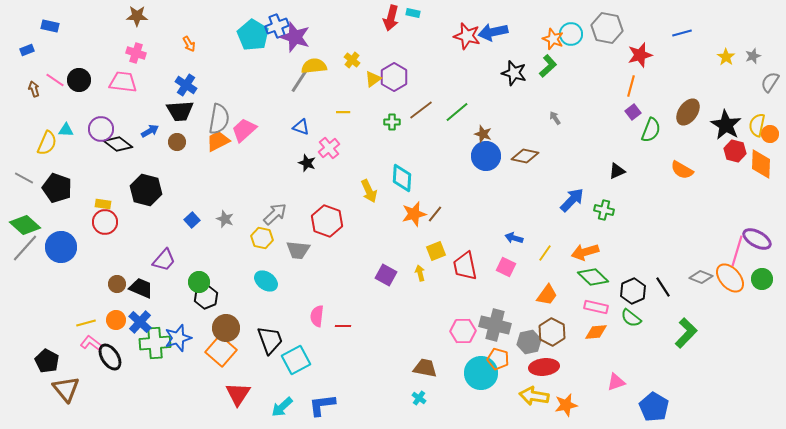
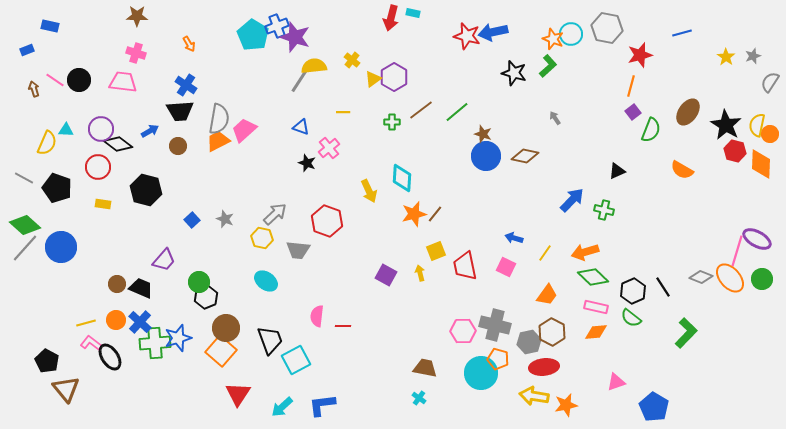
brown circle at (177, 142): moved 1 px right, 4 px down
red circle at (105, 222): moved 7 px left, 55 px up
